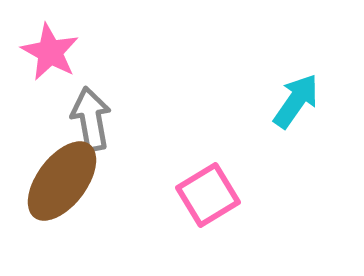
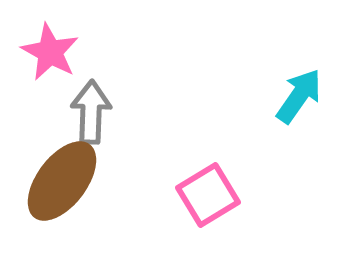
cyan arrow: moved 3 px right, 5 px up
gray arrow: moved 7 px up; rotated 12 degrees clockwise
